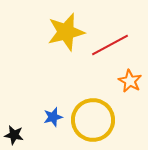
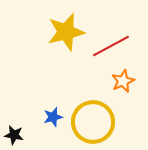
red line: moved 1 px right, 1 px down
orange star: moved 7 px left; rotated 20 degrees clockwise
yellow circle: moved 2 px down
